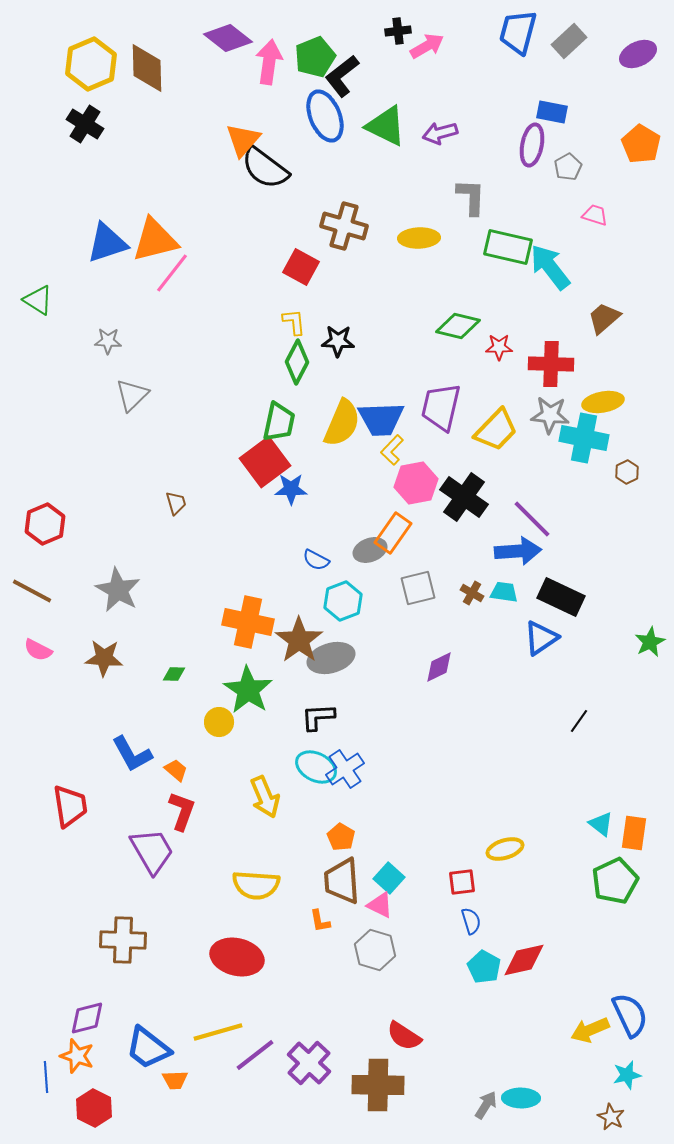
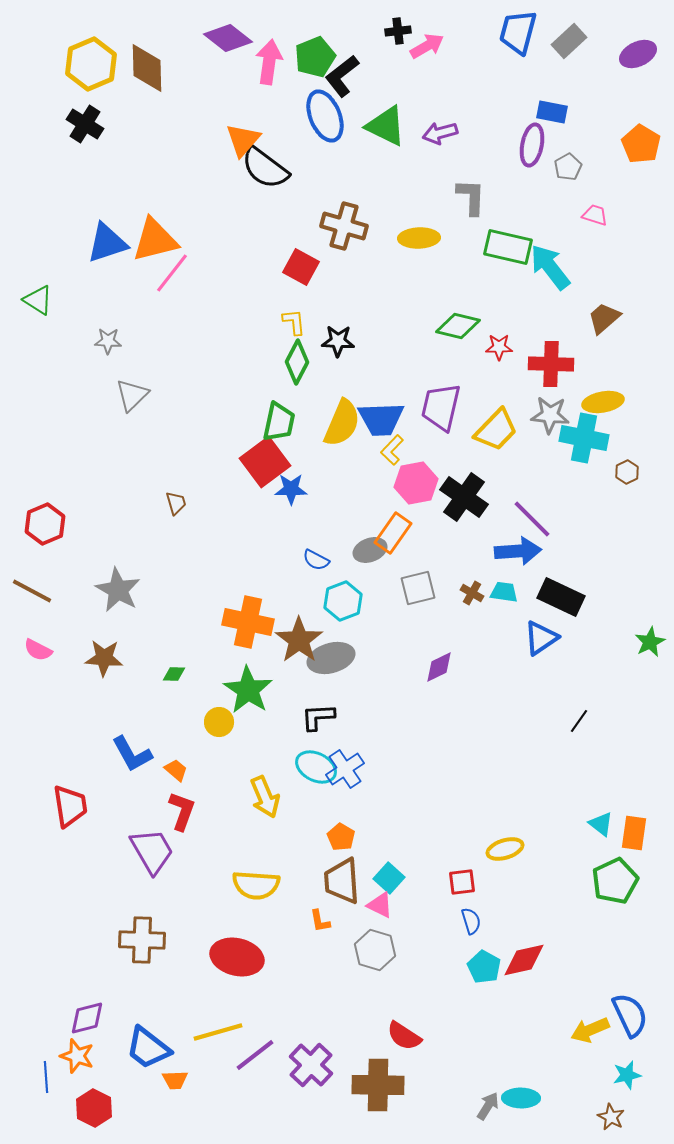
brown cross at (123, 940): moved 19 px right
purple cross at (309, 1063): moved 2 px right, 2 px down
gray arrow at (486, 1105): moved 2 px right, 1 px down
